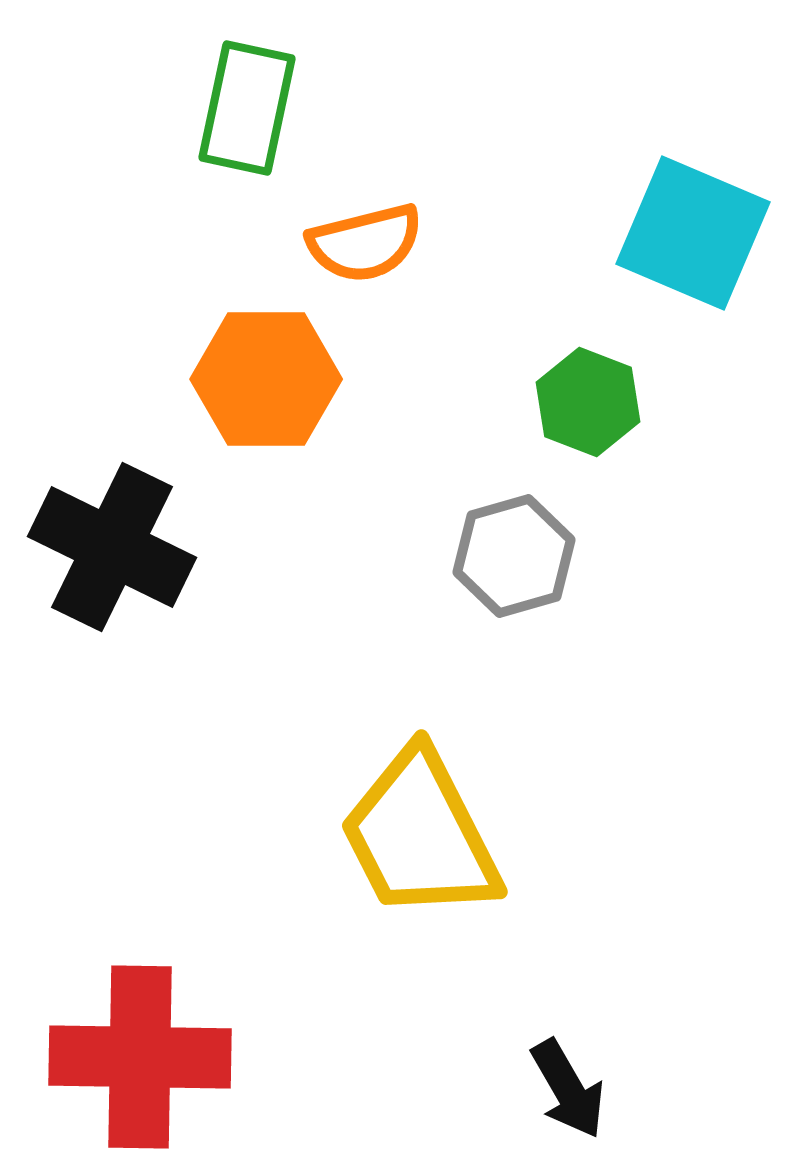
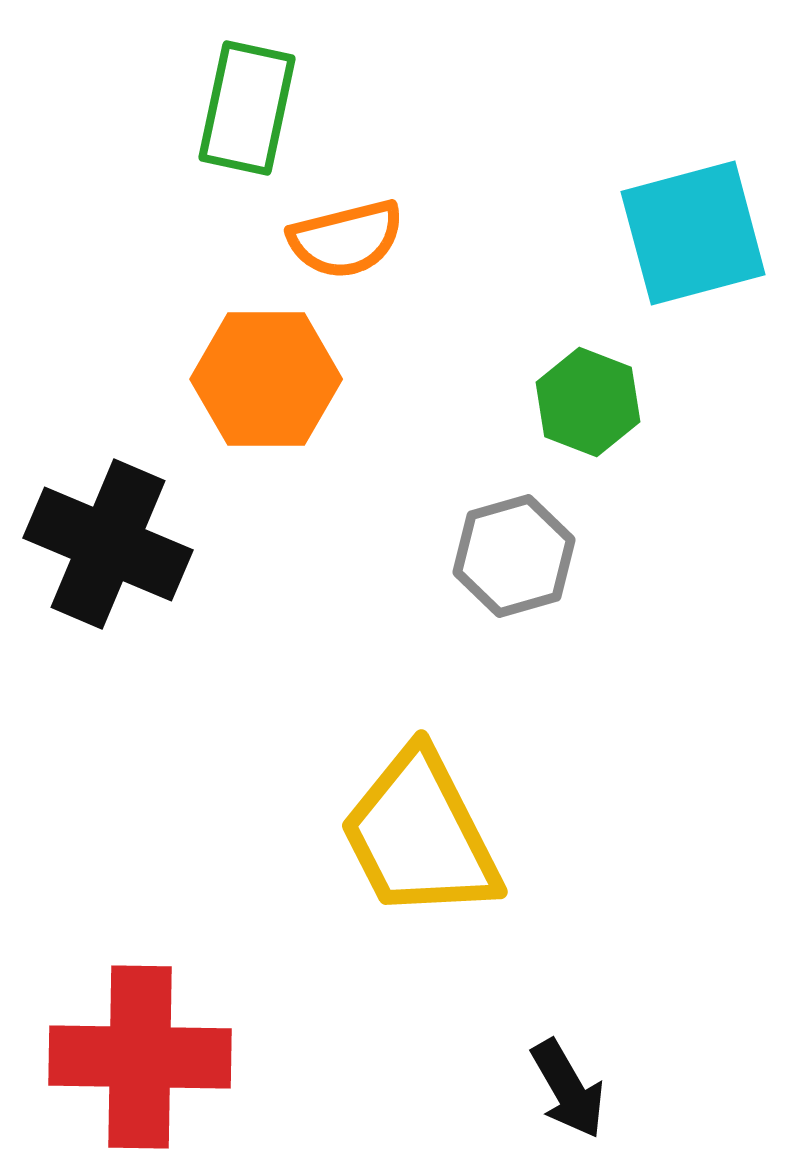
cyan square: rotated 38 degrees counterclockwise
orange semicircle: moved 19 px left, 4 px up
black cross: moved 4 px left, 3 px up; rotated 3 degrees counterclockwise
